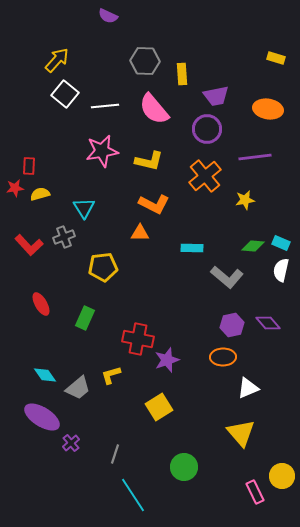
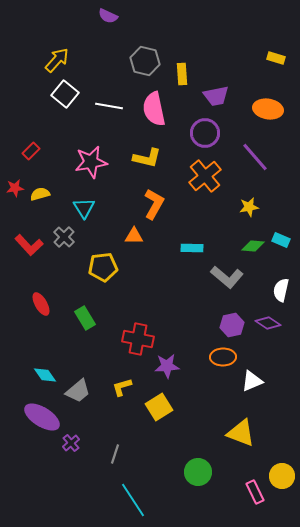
gray hexagon at (145, 61): rotated 12 degrees clockwise
white line at (105, 106): moved 4 px right; rotated 16 degrees clockwise
pink semicircle at (154, 109): rotated 28 degrees clockwise
purple circle at (207, 129): moved 2 px left, 4 px down
pink star at (102, 151): moved 11 px left, 11 px down
purple line at (255, 157): rotated 56 degrees clockwise
yellow L-shape at (149, 161): moved 2 px left, 3 px up
red rectangle at (29, 166): moved 2 px right, 15 px up; rotated 42 degrees clockwise
yellow star at (245, 200): moved 4 px right, 7 px down
orange L-shape at (154, 204): rotated 88 degrees counterclockwise
orange triangle at (140, 233): moved 6 px left, 3 px down
gray cross at (64, 237): rotated 25 degrees counterclockwise
cyan rectangle at (281, 243): moved 3 px up
white semicircle at (281, 270): moved 20 px down
green rectangle at (85, 318): rotated 55 degrees counterclockwise
purple diamond at (268, 323): rotated 15 degrees counterclockwise
purple star at (167, 360): moved 6 px down; rotated 15 degrees clockwise
yellow L-shape at (111, 375): moved 11 px right, 12 px down
gray trapezoid at (78, 388): moved 3 px down
white triangle at (248, 388): moved 4 px right, 7 px up
yellow triangle at (241, 433): rotated 28 degrees counterclockwise
green circle at (184, 467): moved 14 px right, 5 px down
cyan line at (133, 495): moved 5 px down
